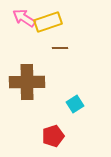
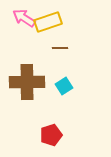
cyan square: moved 11 px left, 18 px up
red pentagon: moved 2 px left, 1 px up
